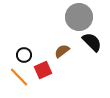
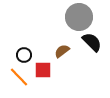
red square: rotated 24 degrees clockwise
